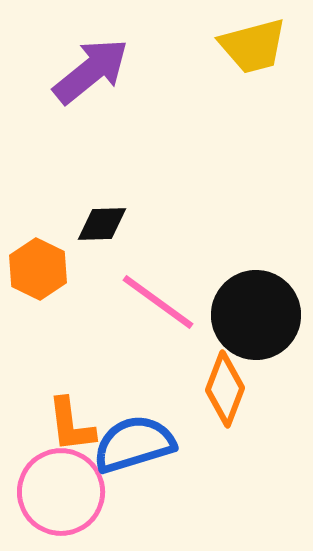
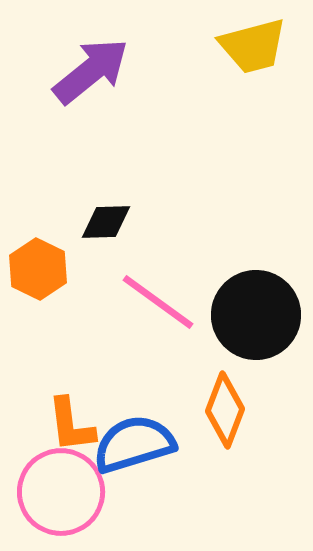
black diamond: moved 4 px right, 2 px up
orange diamond: moved 21 px down
